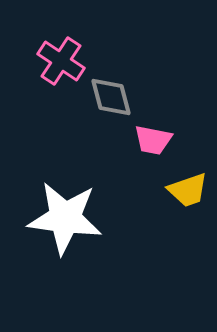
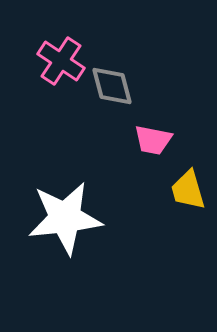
gray diamond: moved 1 px right, 11 px up
yellow trapezoid: rotated 93 degrees clockwise
white star: rotated 14 degrees counterclockwise
